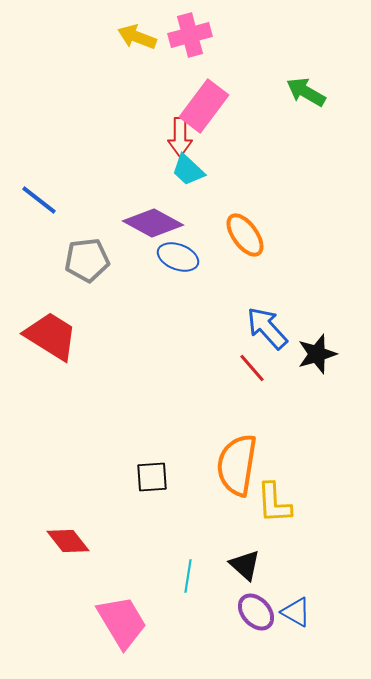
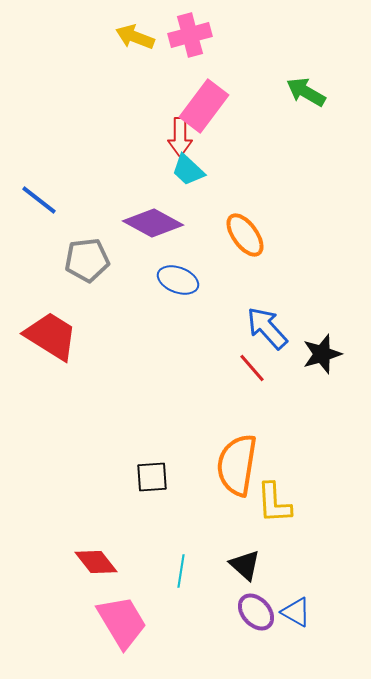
yellow arrow: moved 2 px left
blue ellipse: moved 23 px down
black star: moved 5 px right
red diamond: moved 28 px right, 21 px down
cyan line: moved 7 px left, 5 px up
